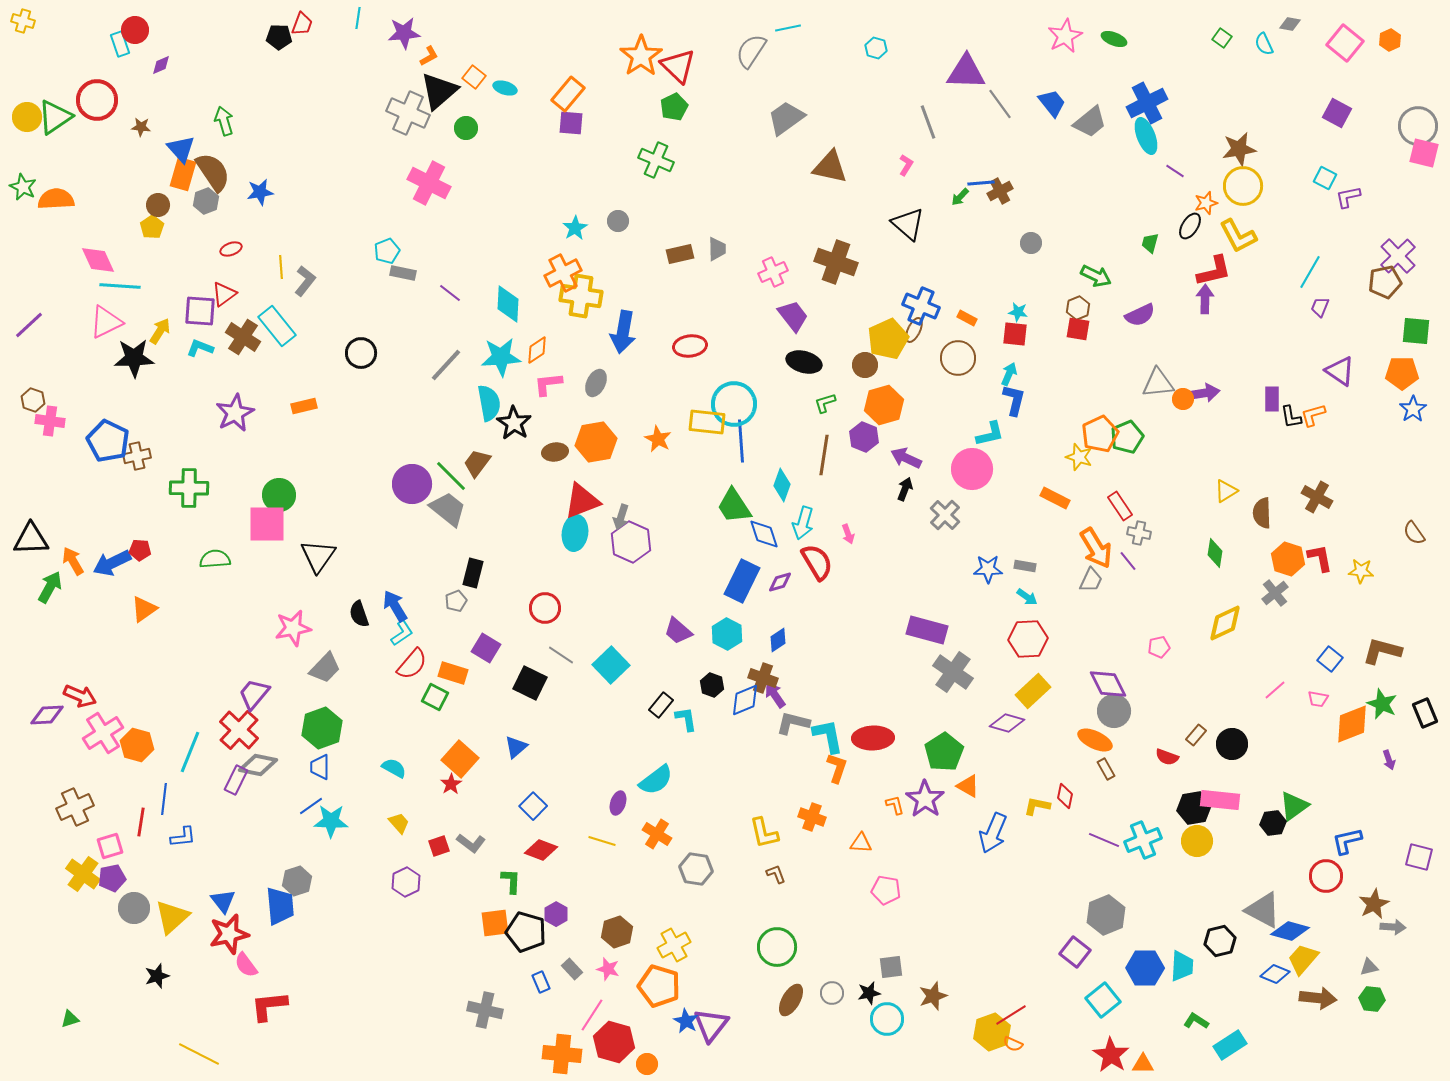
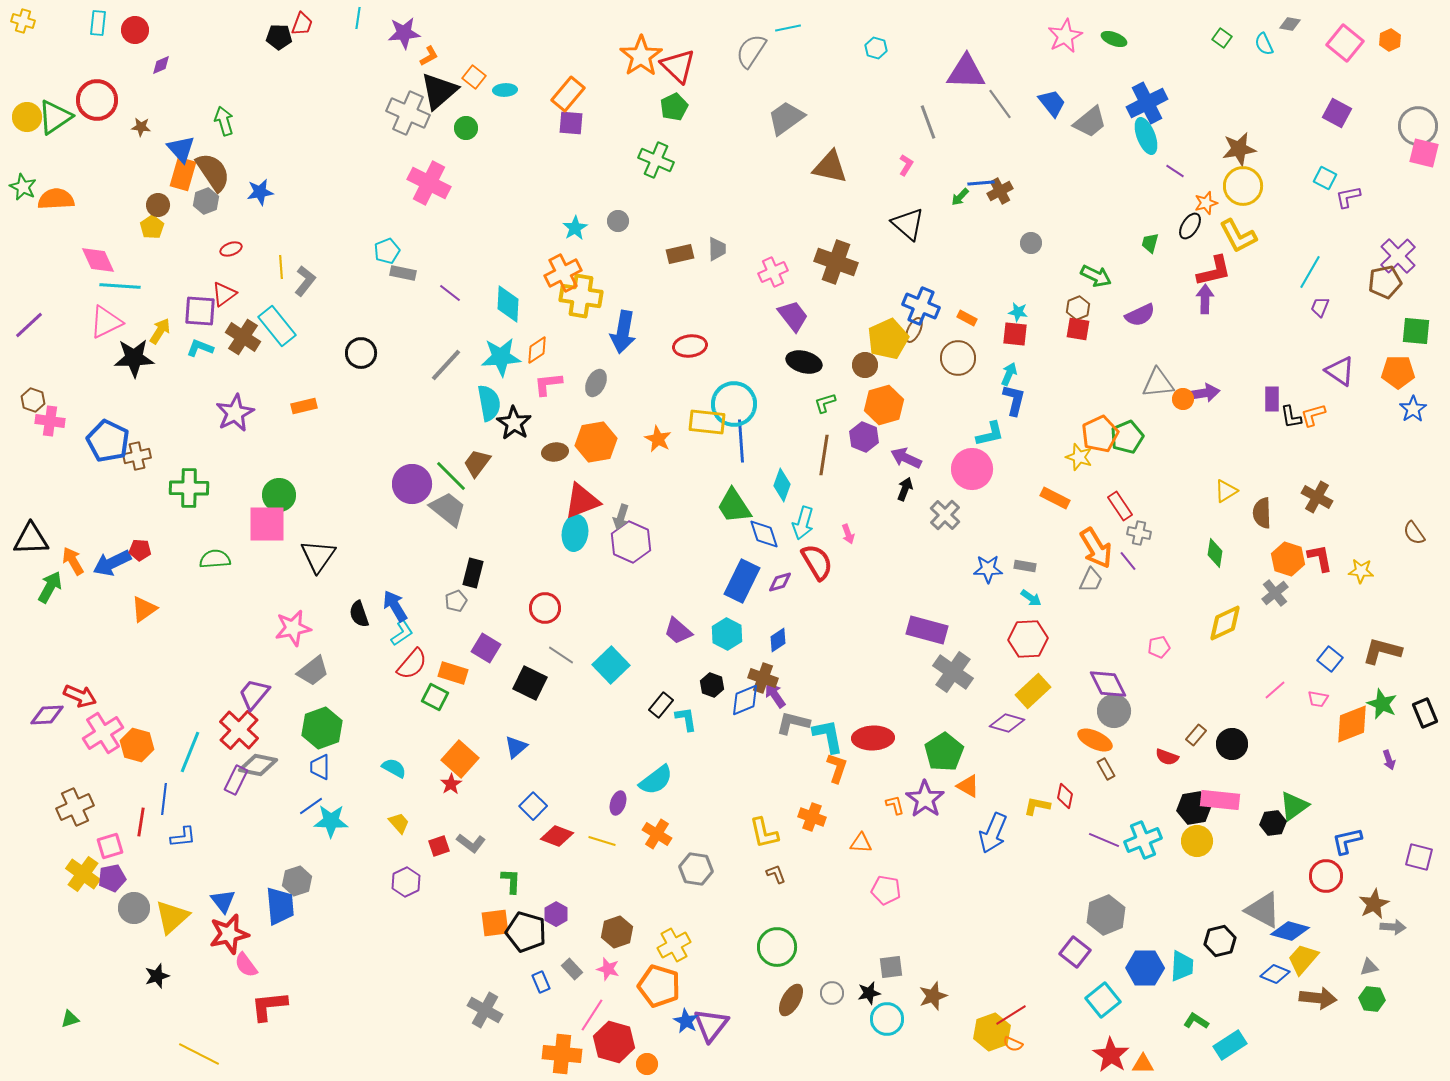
cyan rectangle at (120, 44): moved 22 px left, 21 px up; rotated 25 degrees clockwise
cyan ellipse at (505, 88): moved 2 px down; rotated 20 degrees counterclockwise
orange pentagon at (1402, 373): moved 4 px left, 1 px up
cyan arrow at (1027, 597): moved 4 px right, 1 px down
gray trapezoid at (325, 668): moved 12 px left, 3 px down; rotated 8 degrees clockwise
red diamond at (541, 850): moved 16 px right, 14 px up
gray cross at (485, 1010): rotated 16 degrees clockwise
